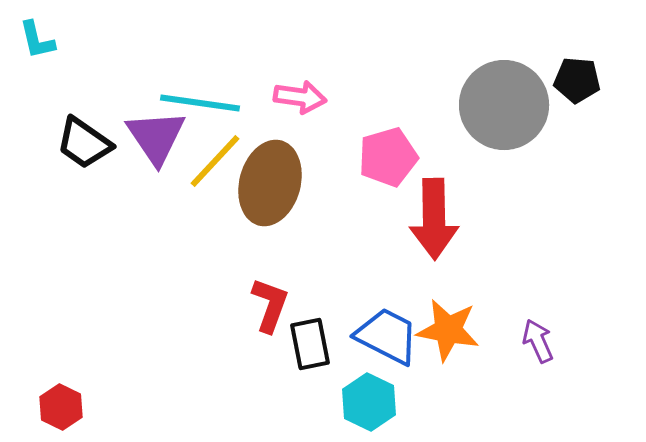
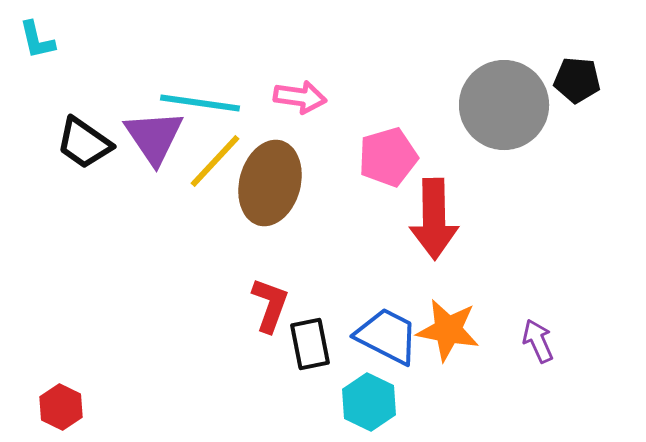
purple triangle: moved 2 px left
